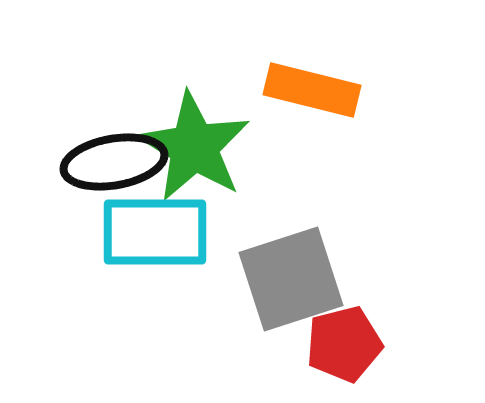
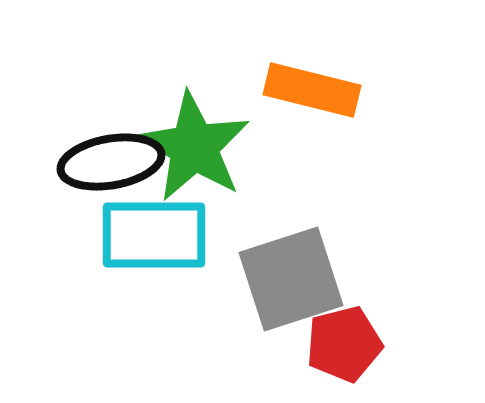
black ellipse: moved 3 px left
cyan rectangle: moved 1 px left, 3 px down
